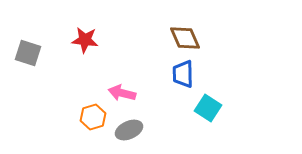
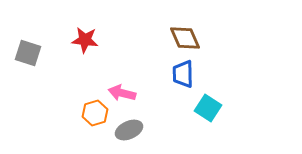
orange hexagon: moved 2 px right, 4 px up
